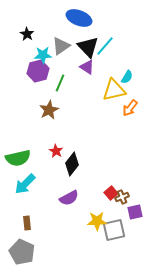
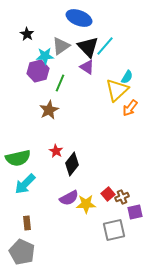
cyan star: moved 2 px right, 1 px down
yellow triangle: moved 3 px right; rotated 30 degrees counterclockwise
red square: moved 3 px left, 1 px down
yellow star: moved 11 px left, 17 px up
